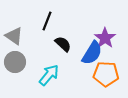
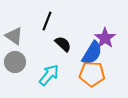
orange pentagon: moved 14 px left
